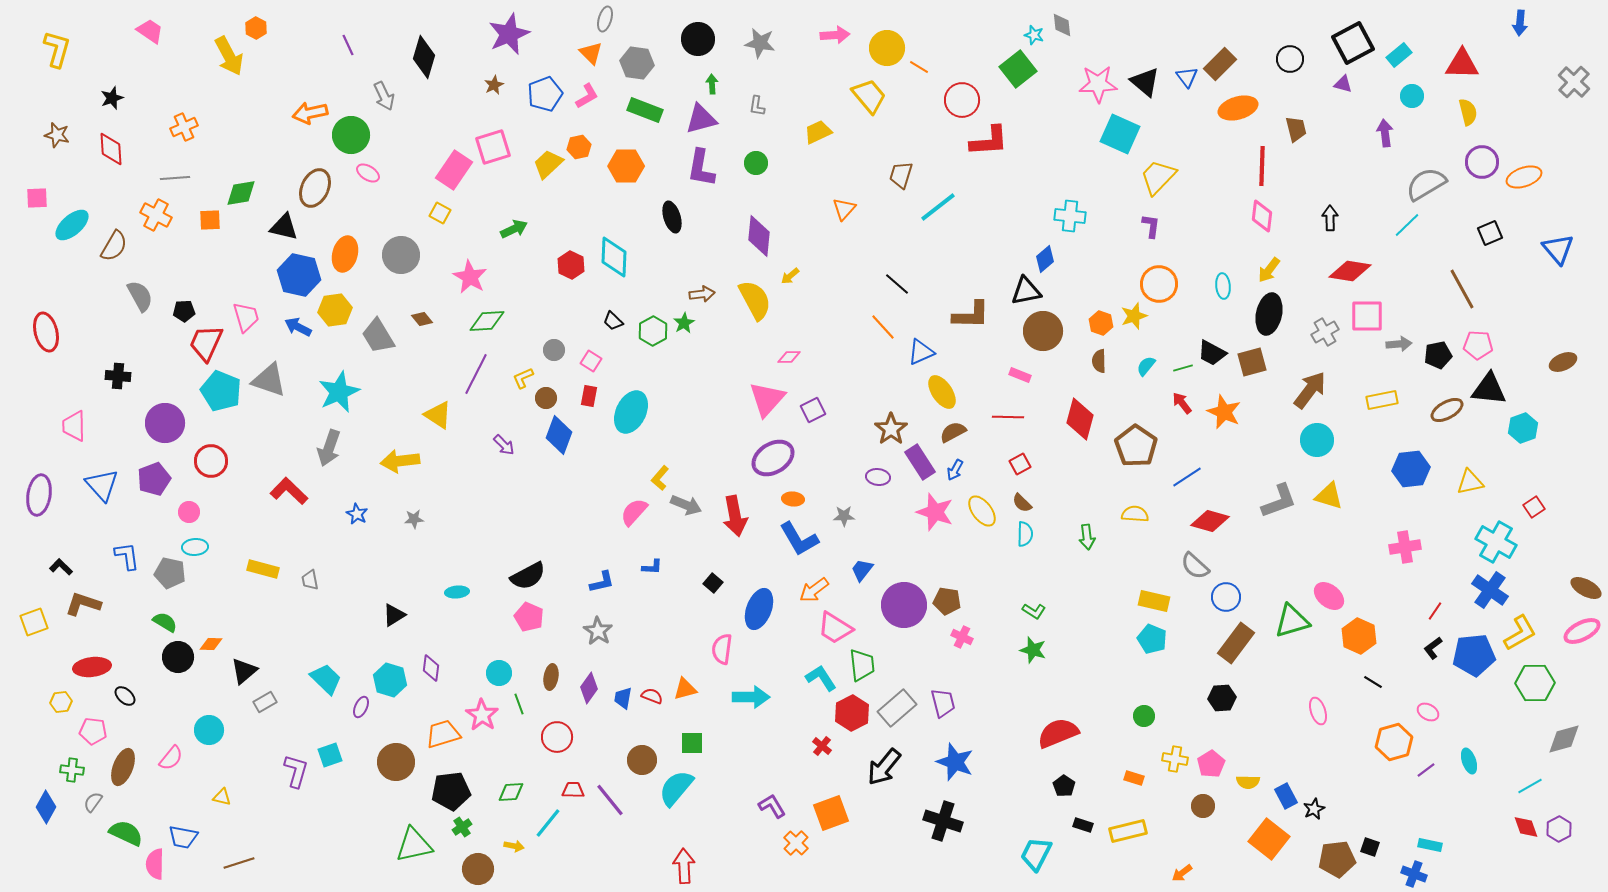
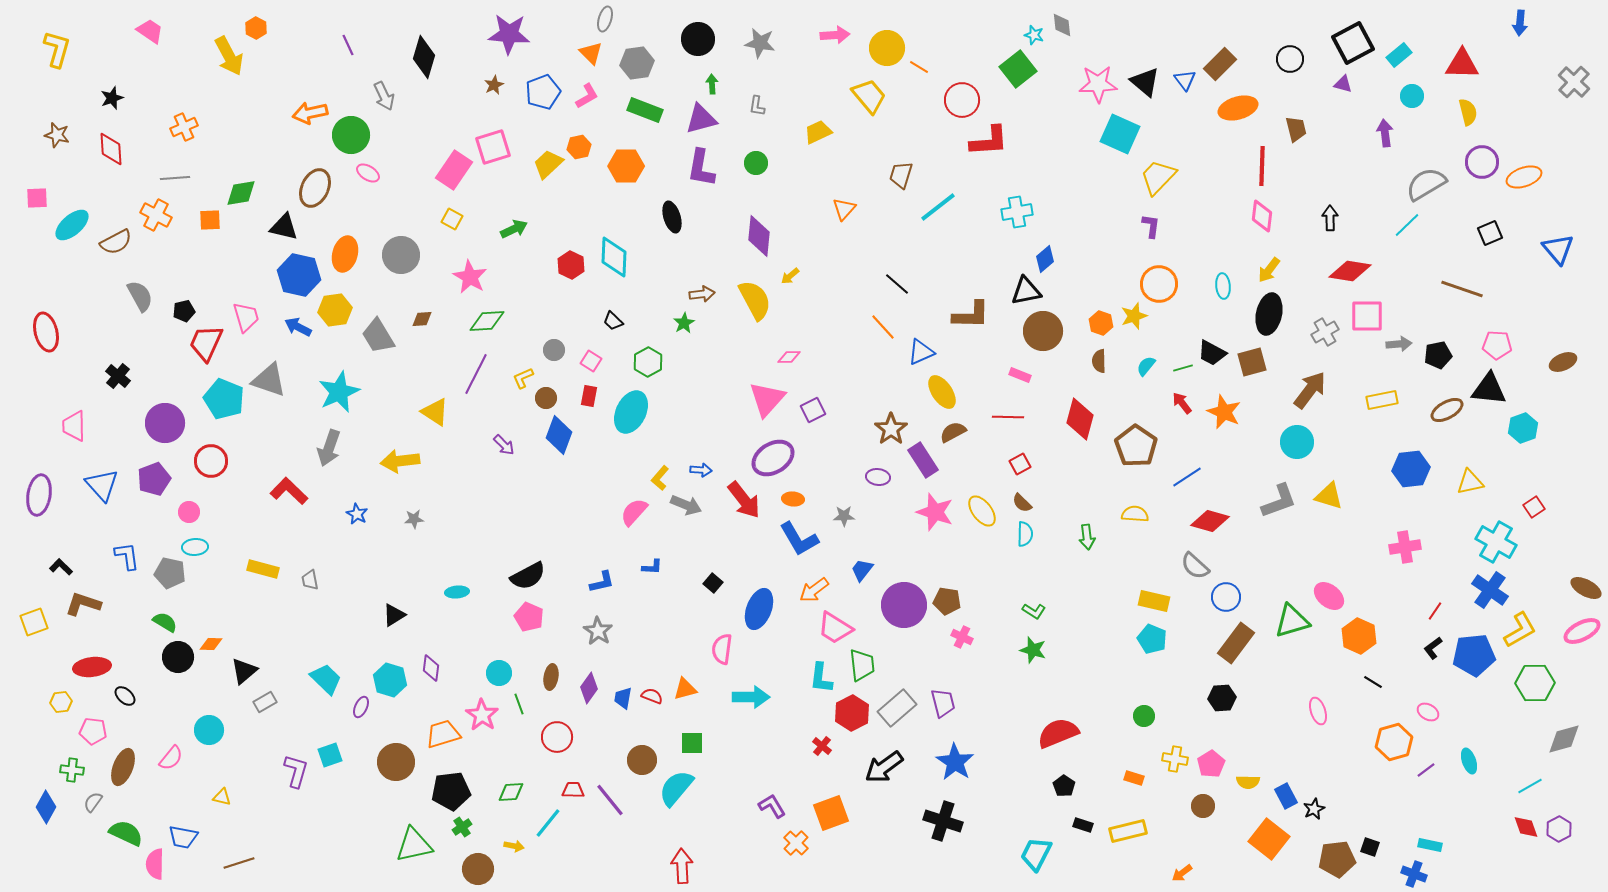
purple star at (509, 34): rotated 27 degrees clockwise
gray hexagon at (637, 63): rotated 16 degrees counterclockwise
blue triangle at (1187, 77): moved 2 px left, 3 px down
blue pentagon at (545, 94): moved 2 px left, 2 px up
yellow square at (440, 213): moved 12 px right, 6 px down
cyan cross at (1070, 216): moved 53 px left, 4 px up; rotated 16 degrees counterclockwise
brown semicircle at (114, 246): moved 2 px right, 4 px up; rotated 32 degrees clockwise
brown line at (1462, 289): rotated 42 degrees counterclockwise
black pentagon at (184, 311): rotated 10 degrees counterclockwise
brown diamond at (422, 319): rotated 55 degrees counterclockwise
green hexagon at (653, 331): moved 5 px left, 31 px down
pink pentagon at (1478, 345): moved 19 px right
black cross at (118, 376): rotated 35 degrees clockwise
cyan pentagon at (221, 391): moved 3 px right, 8 px down
yellow triangle at (438, 415): moved 3 px left, 3 px up
cyan circle at (1317, 440): moved 20 px left, 2 px down
purple rectangle at (920, 462): moved 3 px right, 2 px up
blue arrow at (955, 470): moved 254 px left; rotated 115 degrees counterclockwise
red arrow at (735, 516): moved 9 px right, 16 px up; rotated 27 degrees counterclockwise
yellow L-shape at (1520, 633): moved 3 px up
cyan L-shape at (821, 678): rotated 140 degrees counterclockwise
blue star at (955, 762): rotated 12 degrees clockwise
black arrow at (884, 767): rotated 15 degrees clockwise
red arrow at (684, 866): moved 2 px left
